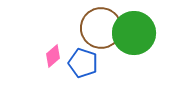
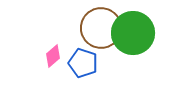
green circle: moved 1 px left
